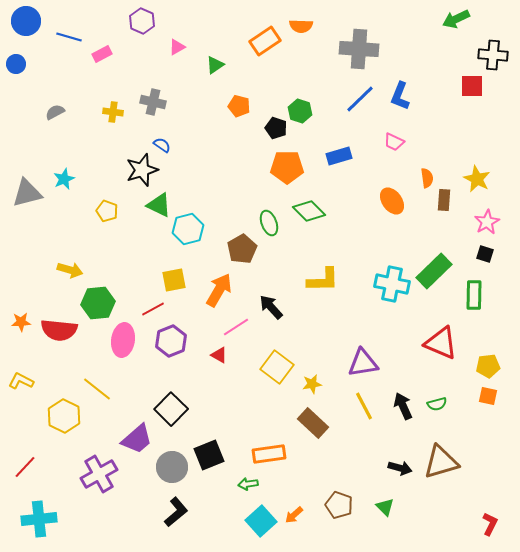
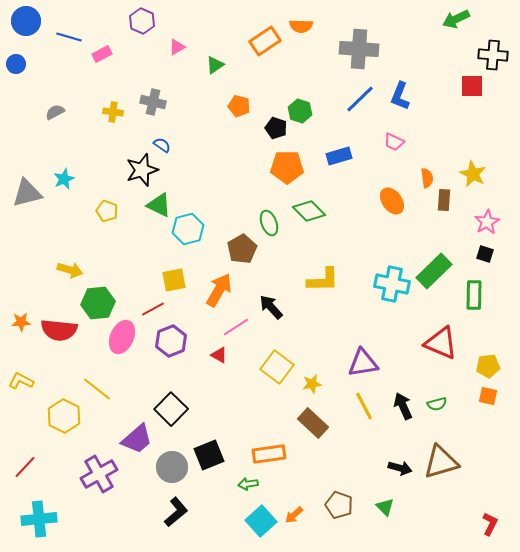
yellow star at (477, 179): moved 4 px left, 5 px up
pink ellipse at (123, 340): moved 1 px left, 3 px up; rotated 16 degrees clockwise
